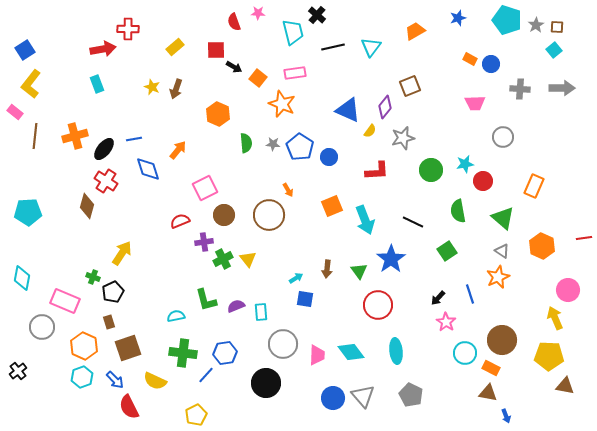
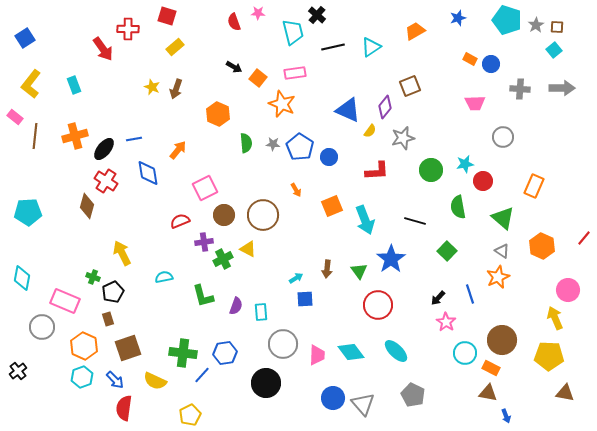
cyan triangle at (371, 47): rotated 20 degrees clockwise
red arrow at (103, 49): rotated 65 degrees clockwise
blue square at (25, 50): moved 12 px up
red square at (216, 50): moved 49 px left, 34 px up; rotated 18 degrees clockwise
cyan rectangle at (97, 84): moved 23 px left, 1 px down
pink rectangle at (15, 112): moved 5 px down
blue diamond at (148, 169): moved 4 px down; rotated 8 degrees clockwise
orange arrow at (288, 190): moved 8 px right
green semicircle at (458, 211): moved 4 px up
brown circle at (269, 215): moved 6 px left
black line at (413, 222): moved 2 px right, 1 px up; rotated 10 degrees counterclockwise
red line at (584, 238): rotated 42 degrees counterclockwise
green square at (447, 251): rotated 12 degrees counterclockwise
yellow arrow at (122, 253): rotated 60 degrees counterclockwise
yellow triangle at (248, 259): moved 10 px up; rotated 24 degrees counterclockwise
blue square at (305, 299): rotated 12 degrees counterclockwise
green L-shape at (206, 300): moved 3 px left, 4 px up
purple semicircle at (236, 306): rotated 132 degrees clockwise
cyan semicircle at (176, 316): moved 12 px left, 39 px up
brown rectangle at (109, 322): moved 1 px left, 3 px up
cyan ellipse at (396, 351): rotated 40 degrees counterclockwise
blue line at (206, 375): moved 4 px left
brown triangle at (565, 386): moved 7 px down
gray pentagon at (411, 395): moved 2 px right
gray triangle at (363, 396): moved 8 px down
red semicircle at (129, 407): moved 5 px left, 1 px down; rotated 35 degrees clockwise
yellow pentagon at (196, 415): moved 6 px left
